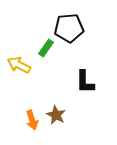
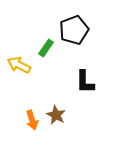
black pentagon: moved 5 px right, 2 px down; rotated 16 degrees counterclockwise
